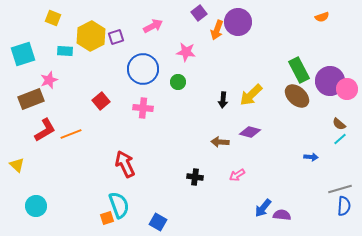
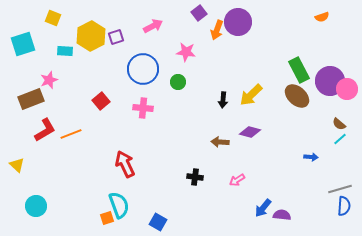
cyan square at (23, 54): moved 10 px up
pink arrow at (237, 175): moved 5 px down
